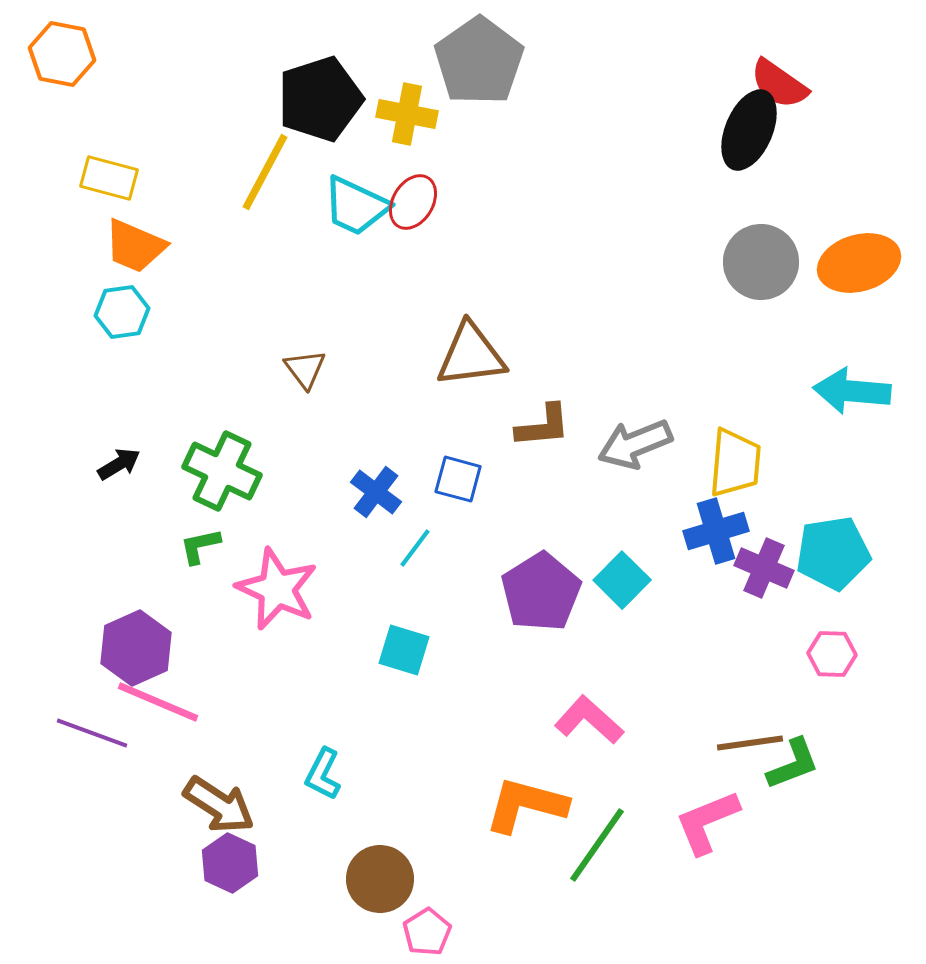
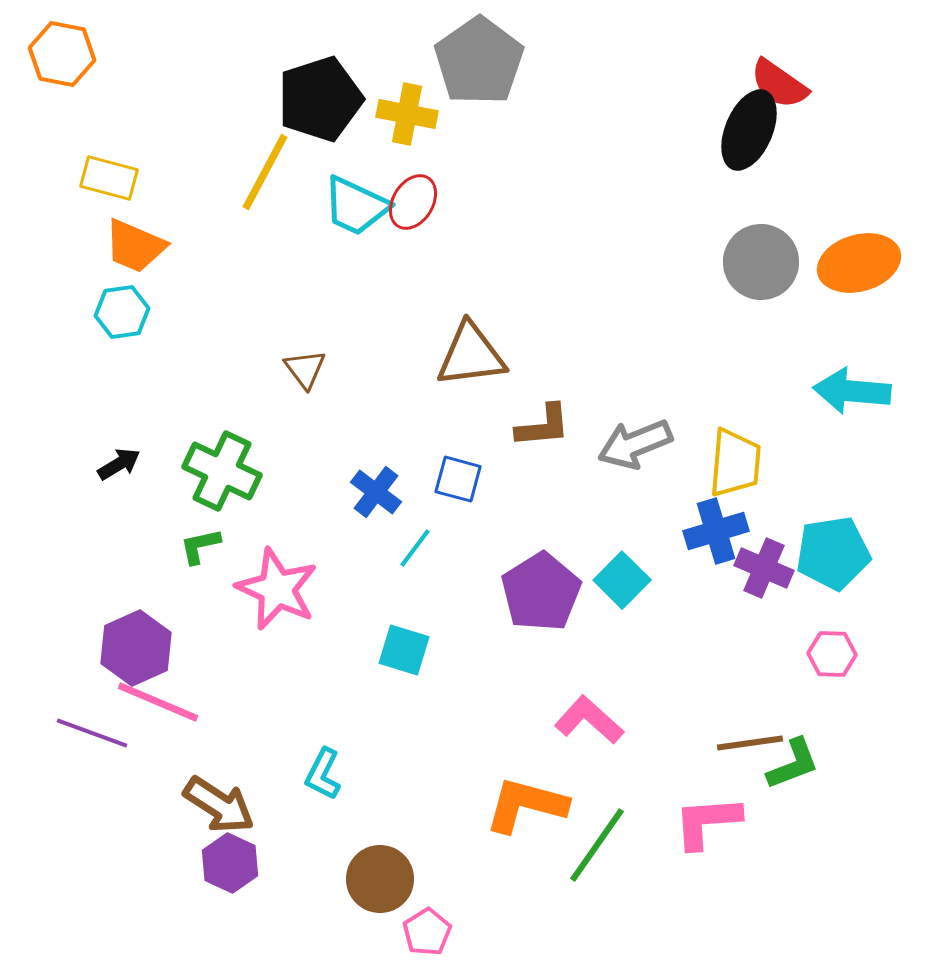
pink L-shape at (707, 822): rotated 18 degrees clockwise
